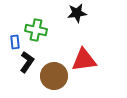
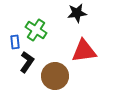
green cross: rotated 20 degrees clockwise
red triangle: moved 9 px up
brown circle: moved 1 px right
